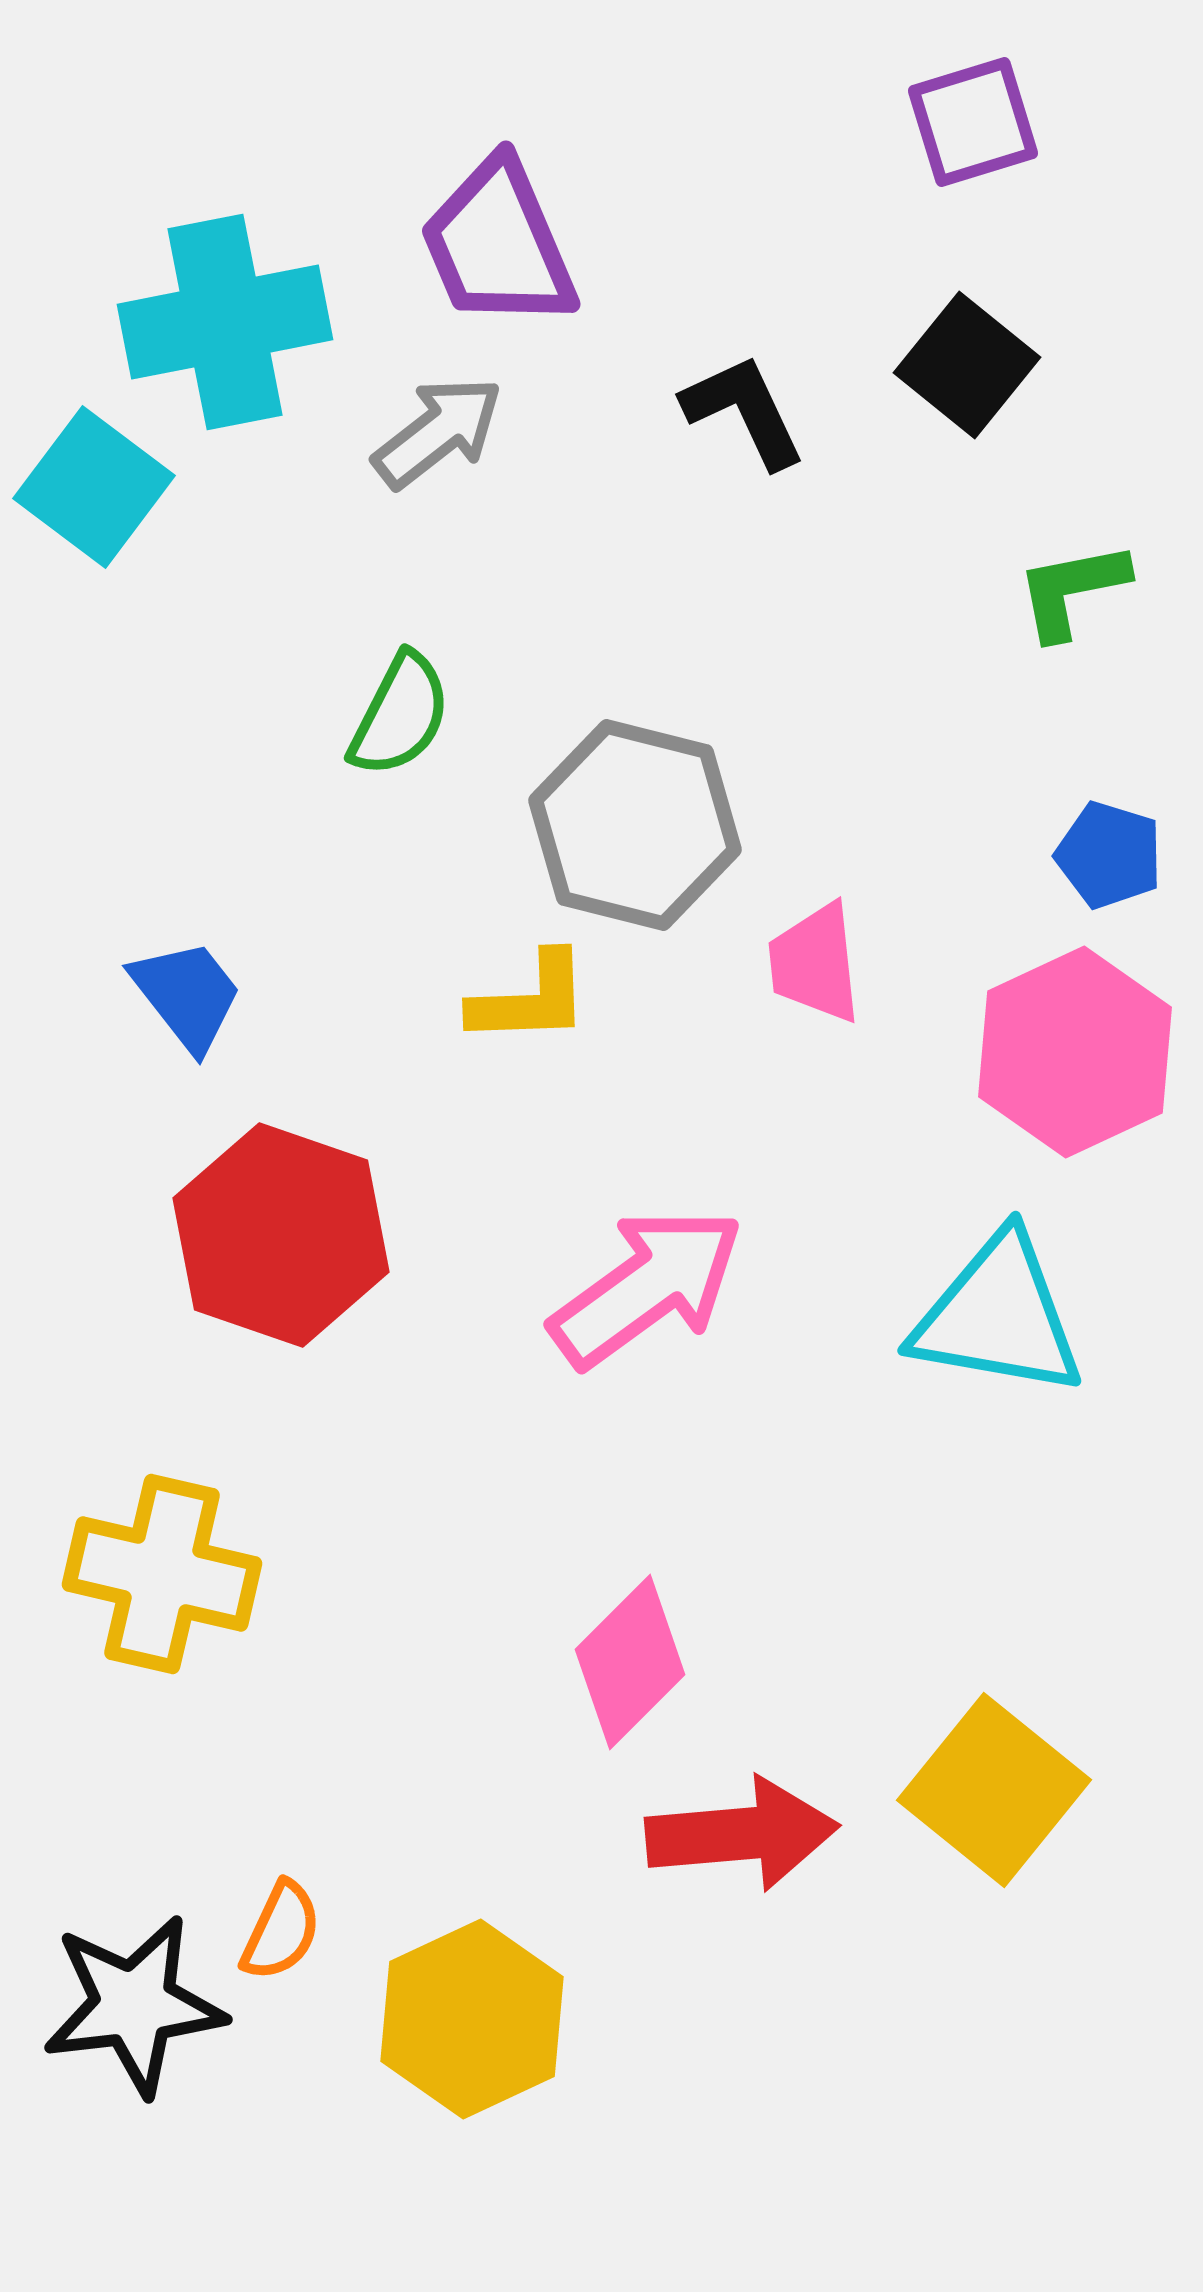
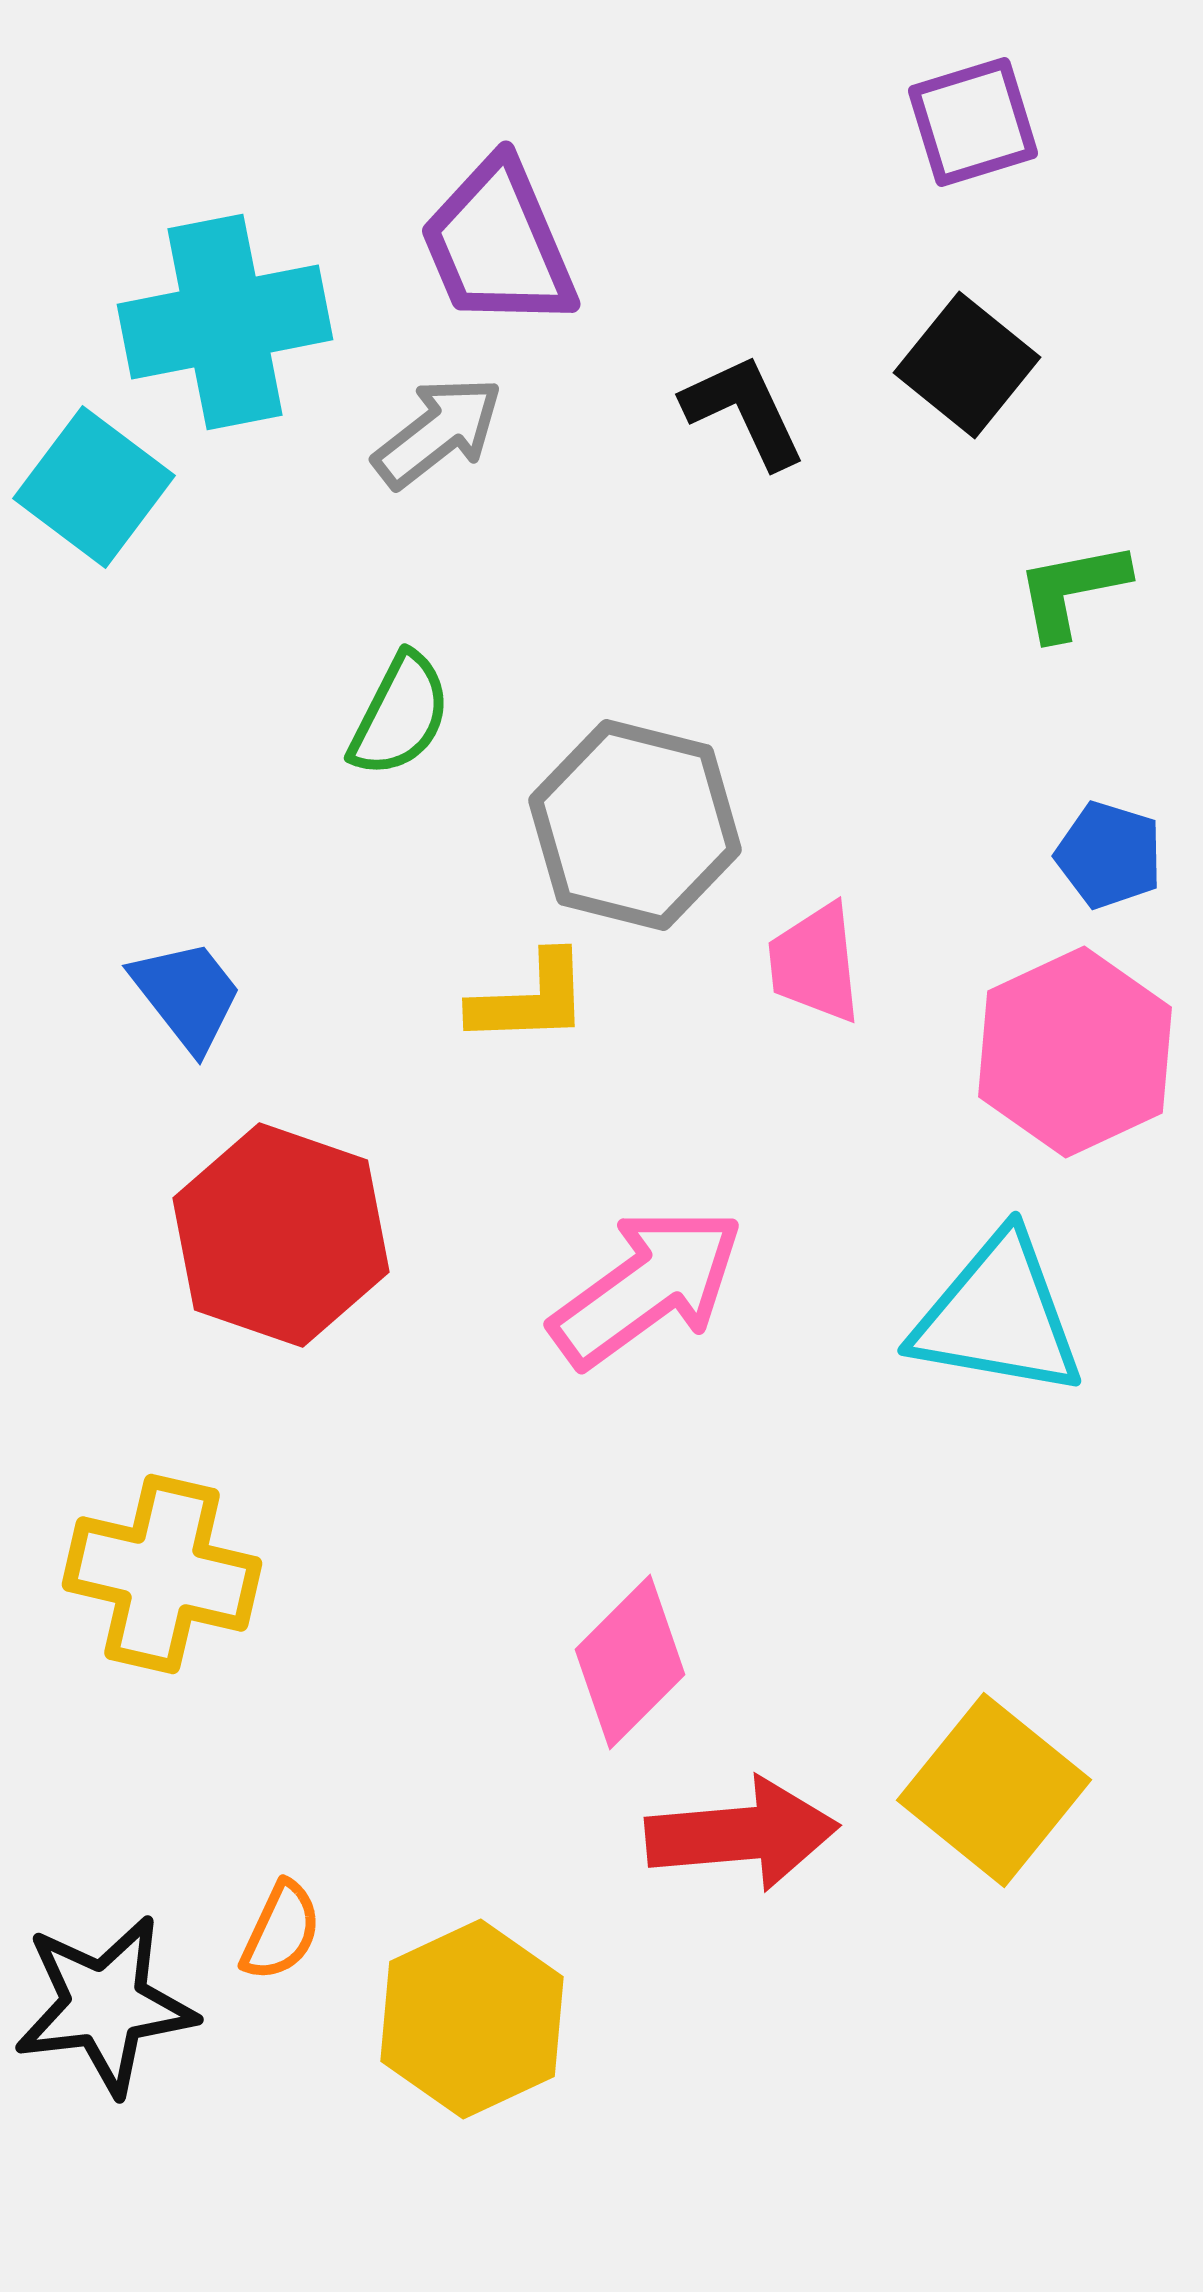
black star: moved 29 px left
